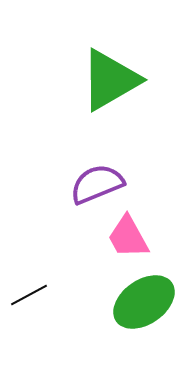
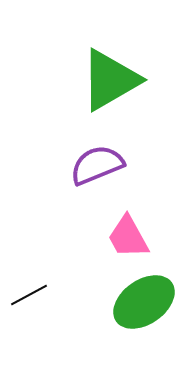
purple semicircle: moved 19 px up
